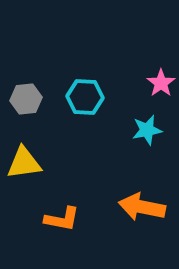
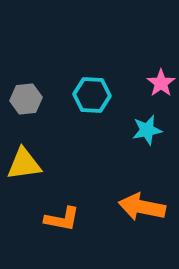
cyan hexagon: moved 7 px right, 2 px up
yellow triangle: moved 1 px down
